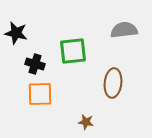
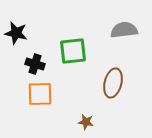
brown ellipse: rotated 8 degrees clockwise
